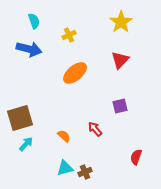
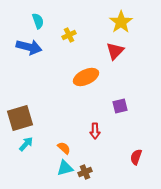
cyan semicircle: moved 4 px right
blue arrow: moved 2 px up
red triangle: moved 5 px left, 9 px up
orange ellipse: moved 11 px right, 4 px down; rotated 15 degrees clockwise
red arrow: moved 2 px down; rotated 140 degrees counterclockwise
orange semicircle: moved 12 px down
